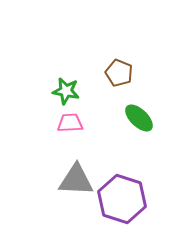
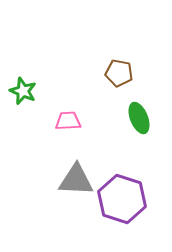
brown pentagon: rotated 12 degrees counterclockwise
green star: moved 43 px left; rotated 12 degrees clockwise
green ellipse: rotated 24 degrees clockwise
pink trapezoid: moved 2 px left, 2 px up
